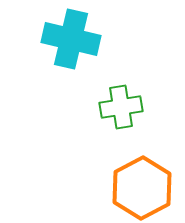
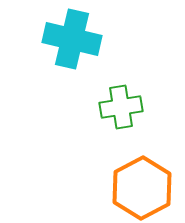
cyan cross: moved 1 px right
